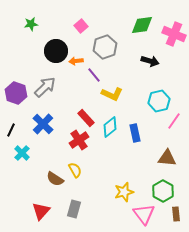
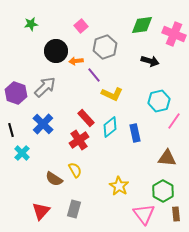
black line: rotated 40 degrees counterclockwise
brown semicircle: moved 1 px left
yellow star: moved 5 px left, 6 px up; rotated 24 degrees counterclockwise
